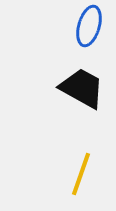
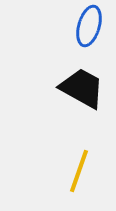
yellow line: moved 2 px left, 3 px up
